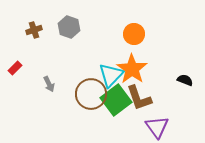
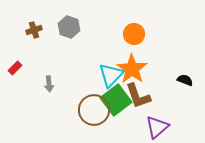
gray arrow: rotated 21 degrees clockwise
brown circle: moved 3 px right, 16 px down
brown L-shape: moved 1 px left, 2 px up
purple triangle: rotated 25 degrees clockwise
